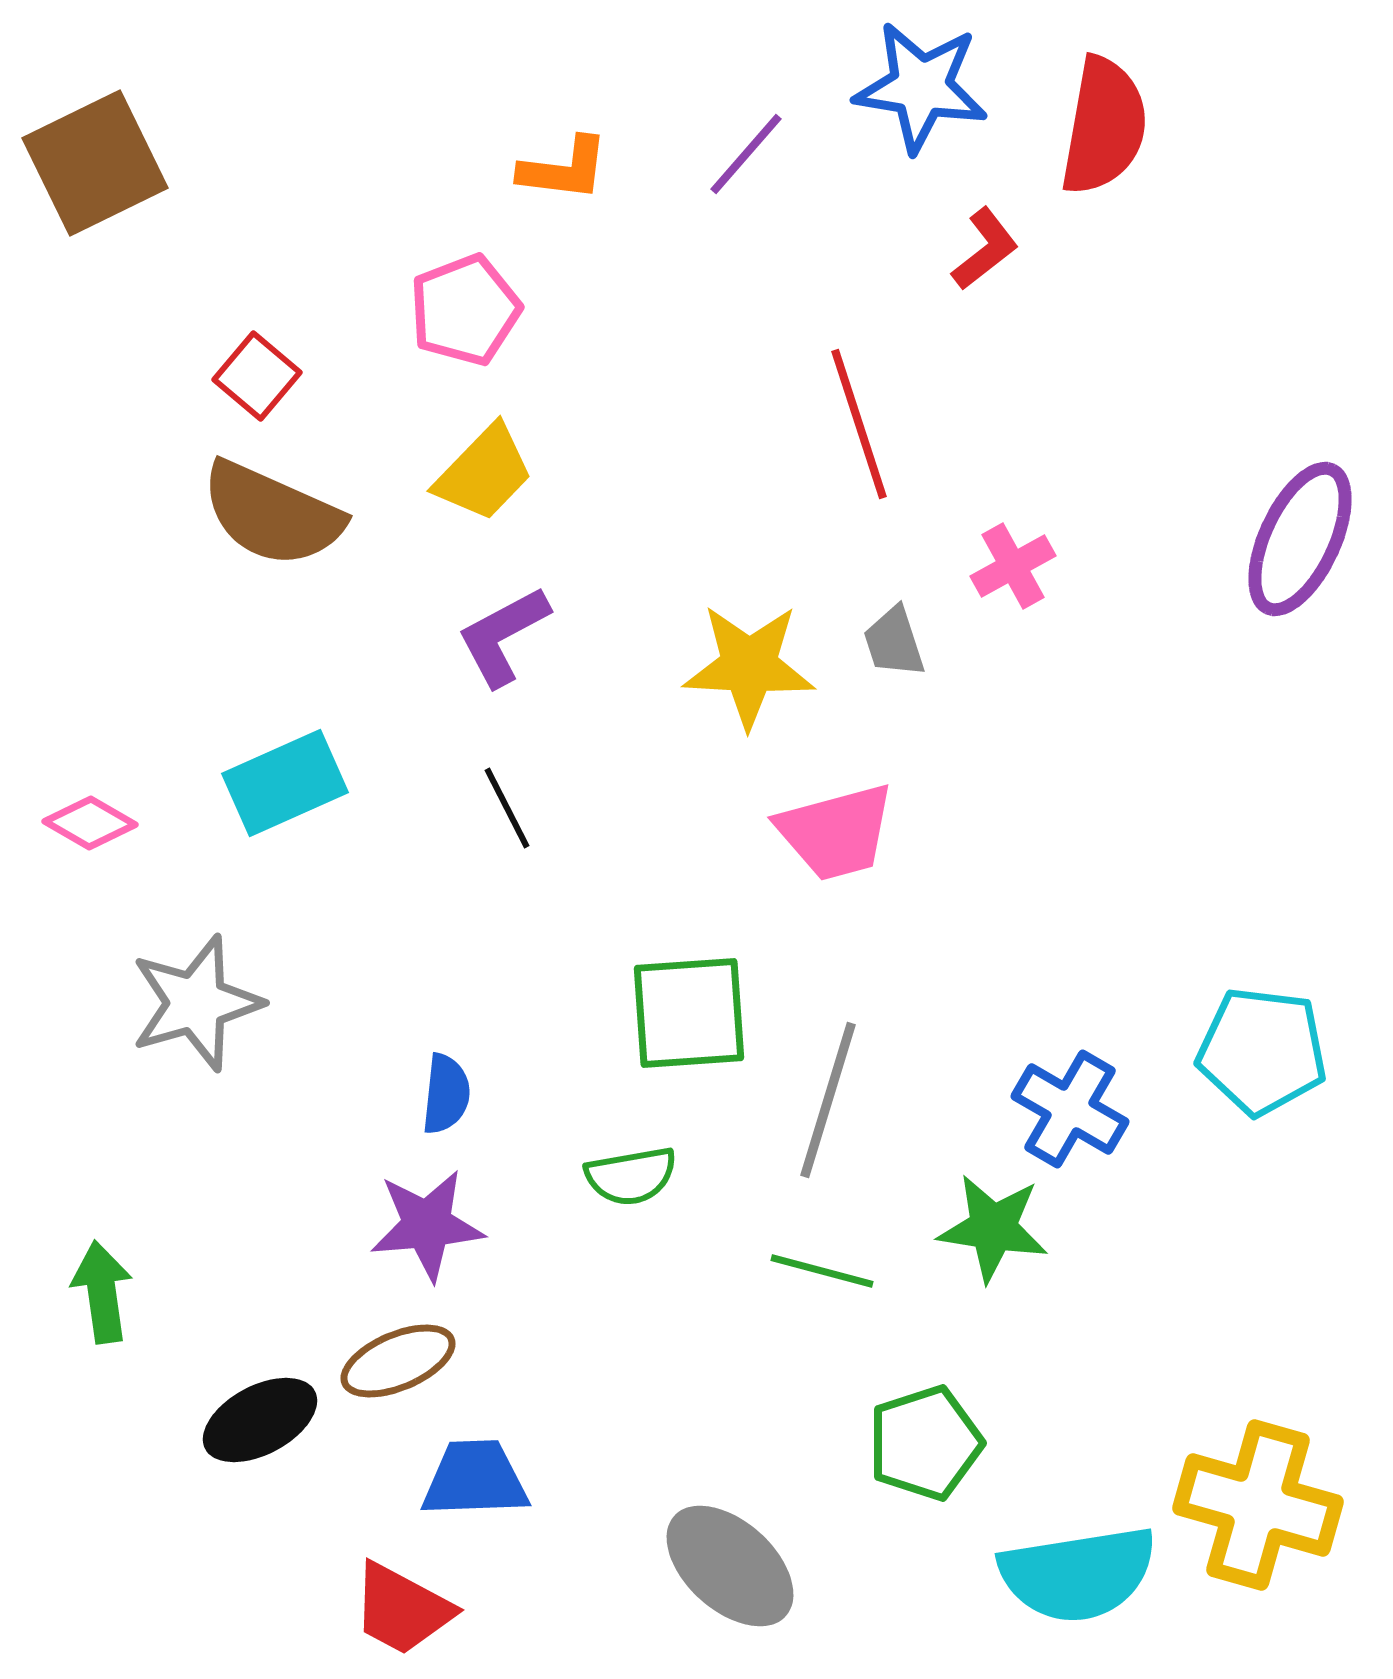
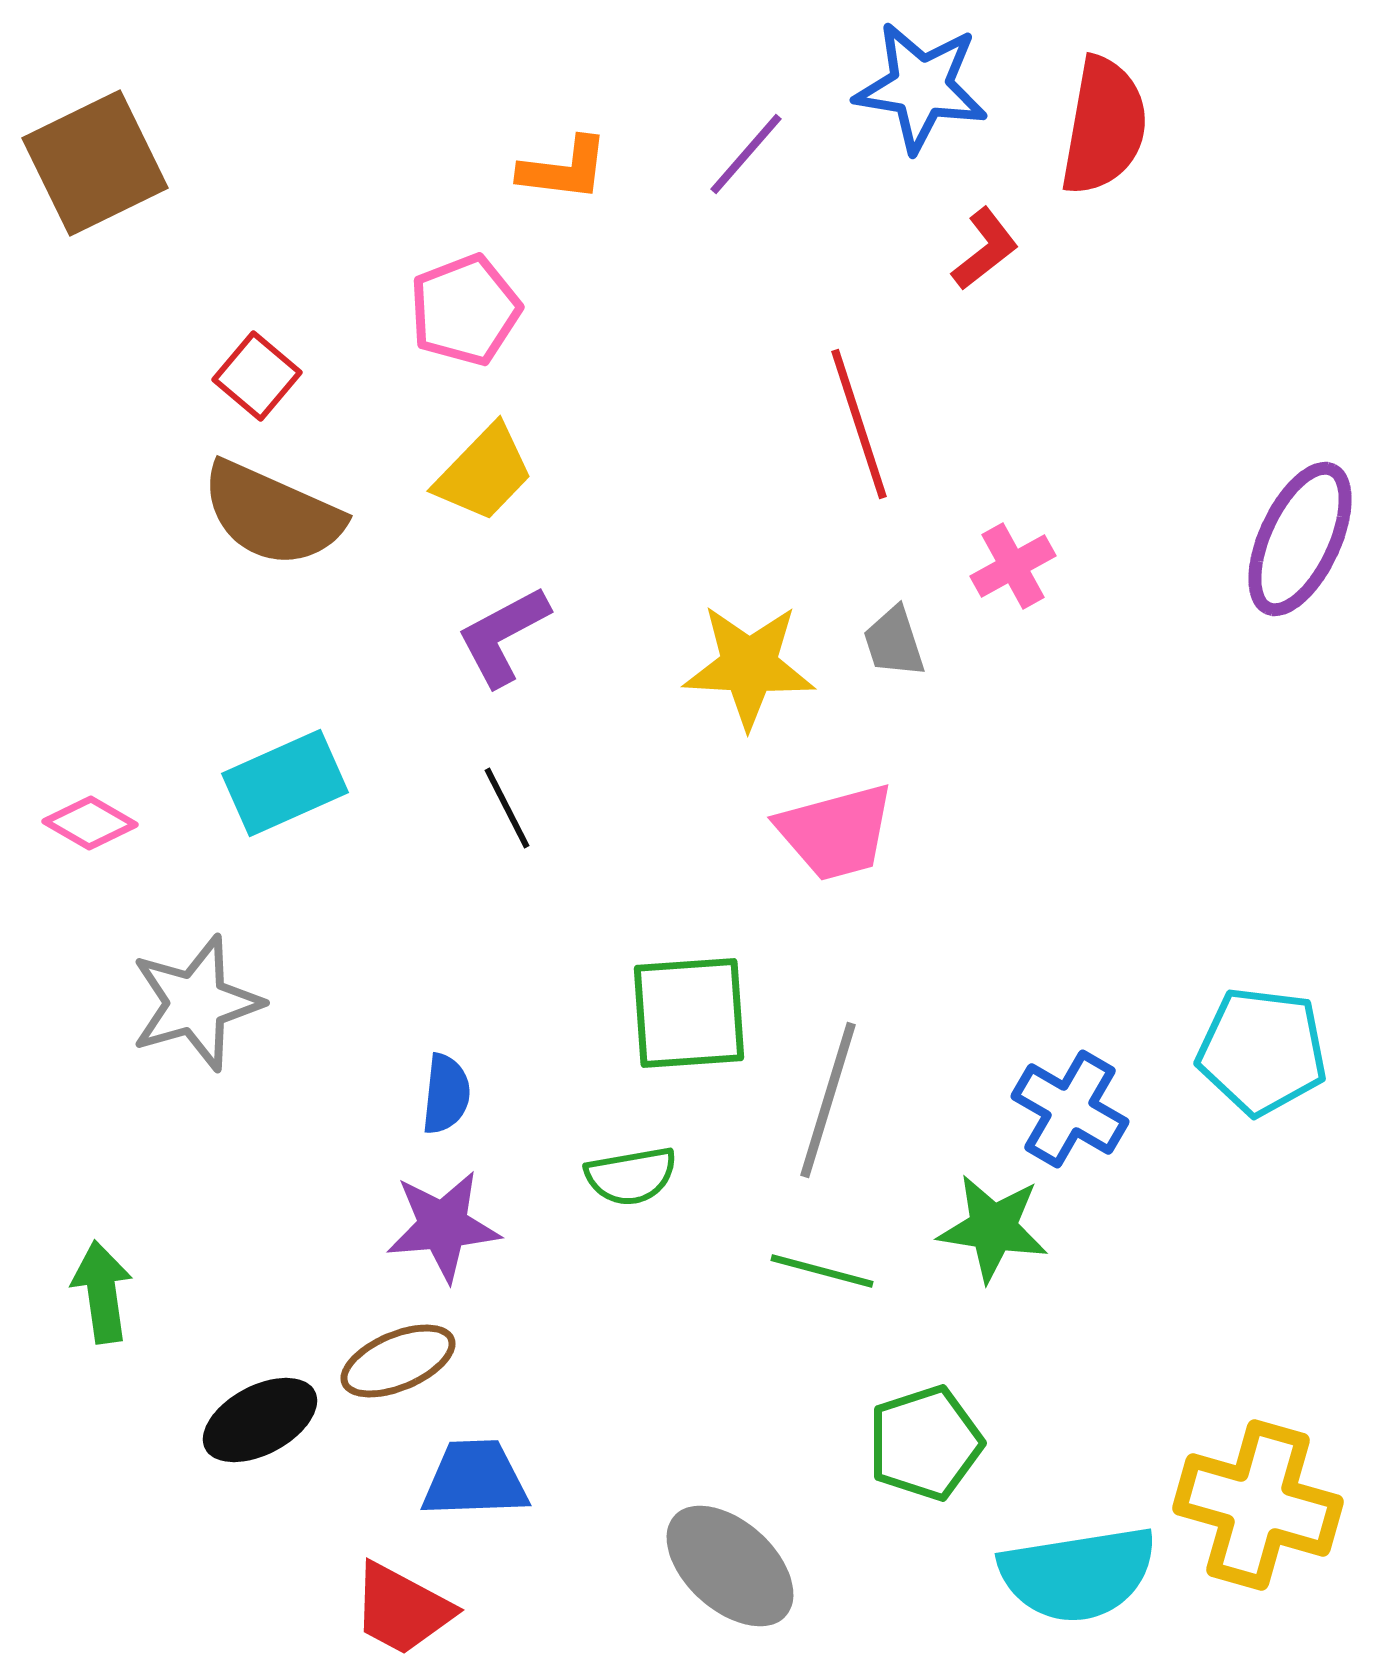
purple star: moved 16 px right, 1 px down
